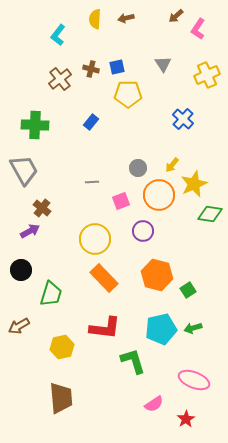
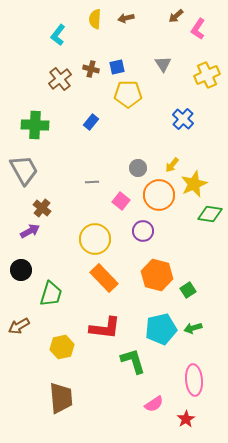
pink square at (121, 201): rotated 30 degrees counterclockwise
pink ellipse at (194, 380): rotated 64 degrees clockwise
